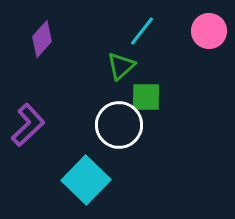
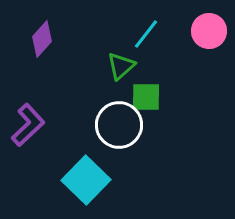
cyan line: moved 4 px right, 3 px down
